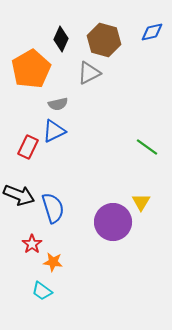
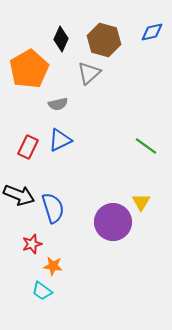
orange pentagon: moved 2 px left
gray triangle: rotated 15 degrees counterclockwise
blue triangle: moved 6 px right, 9 px down
green line: moved 1 px left, 1 px up
red star: rotated 18 degrees clockwise
orange star: moved 4 px down
